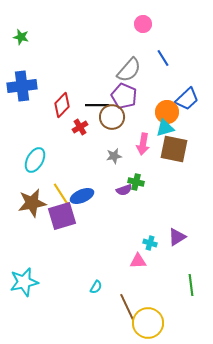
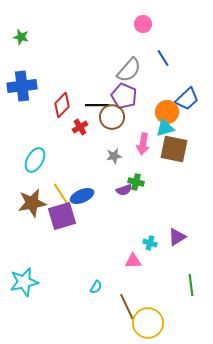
pink triangle: moved 5 px left
